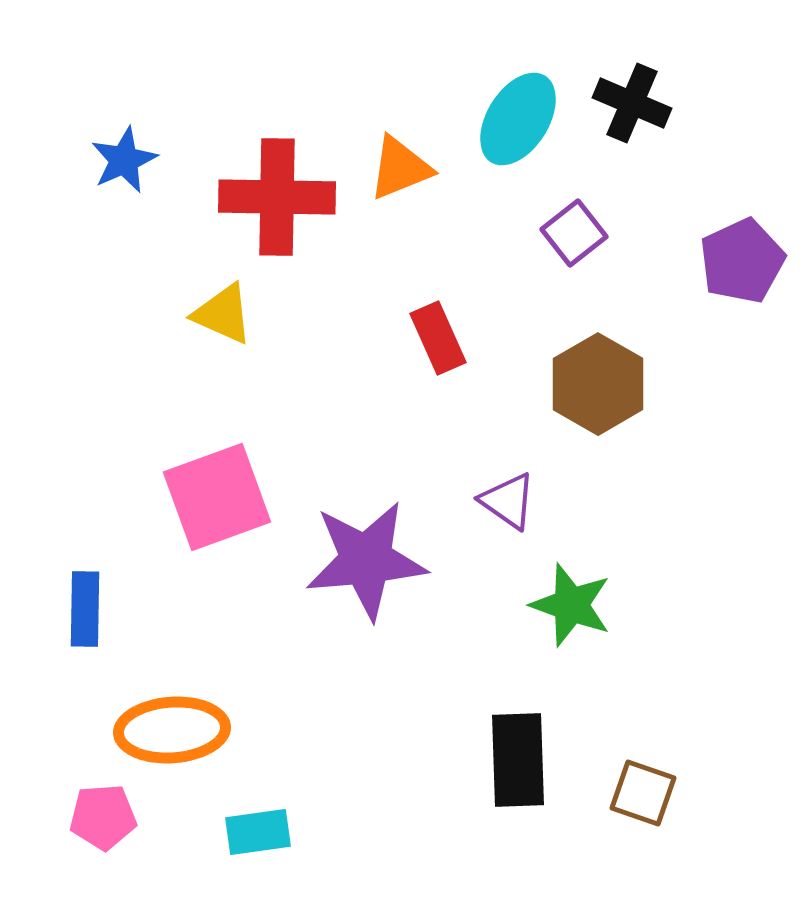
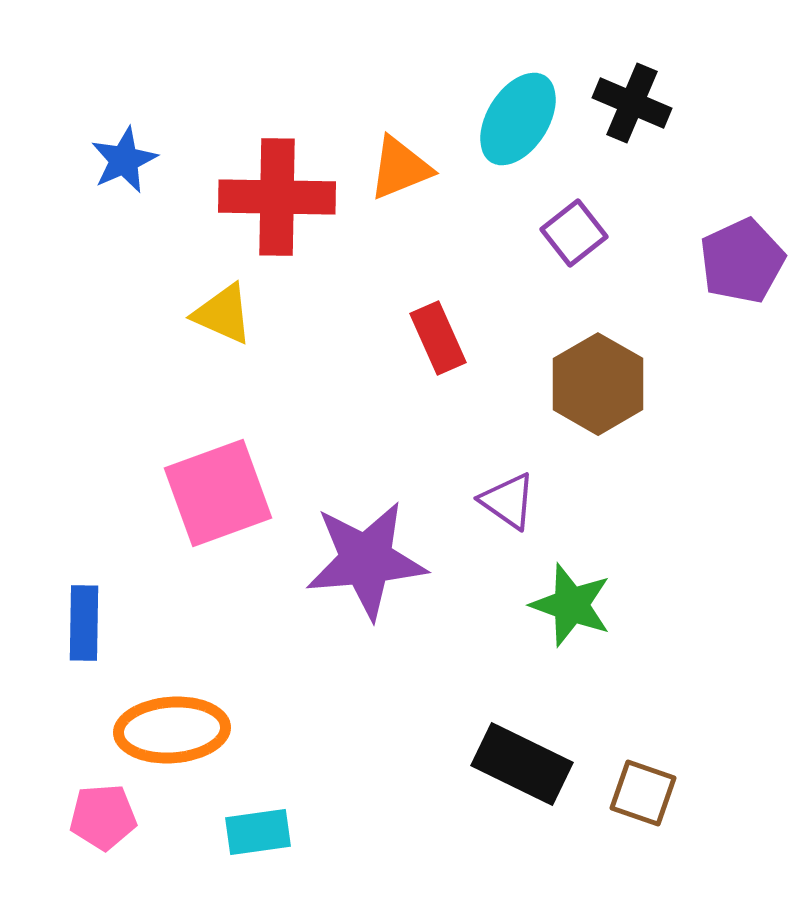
pink square: moved 1 px right, 4 px up
blue rectangle: moved 1 px left, 14 px down
black rectangle: moved 4 px right, 4 px down; rotated 62 degrees counterclockwise
